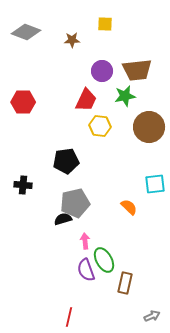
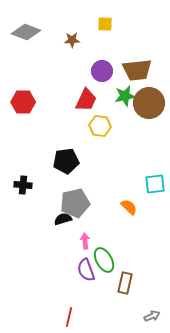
brown circle: moved 24 px up
